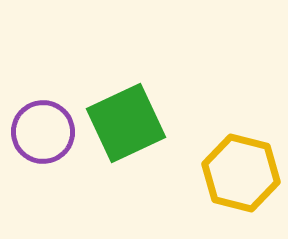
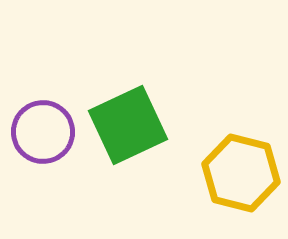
green square: moved 2 px right, 2 px down
